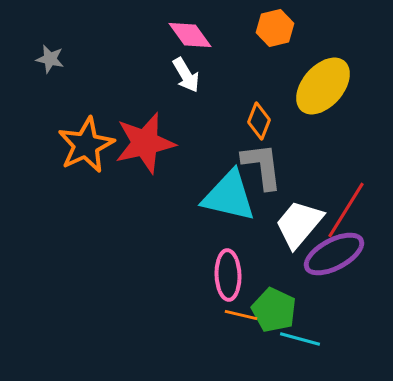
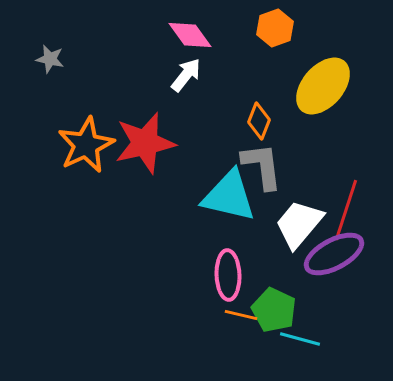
orange hexagon: rotated 6 degrees counterclockwise
white arrow: rotated 111 degrees counterclockwise
red line: rotated 14 degrees counterclockwise
